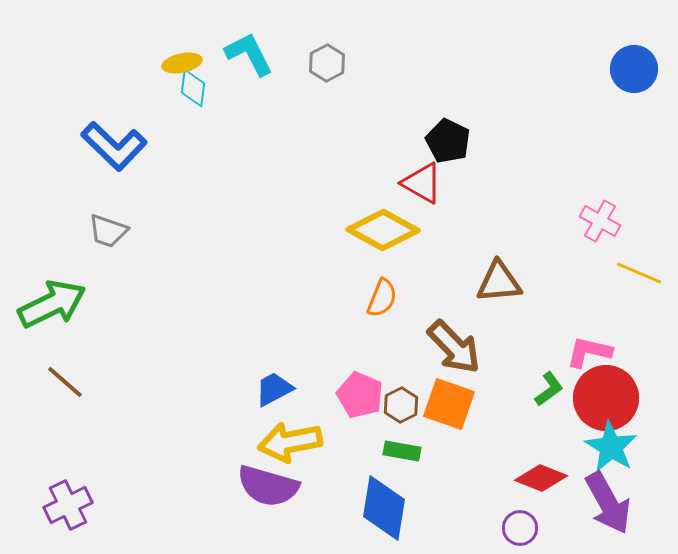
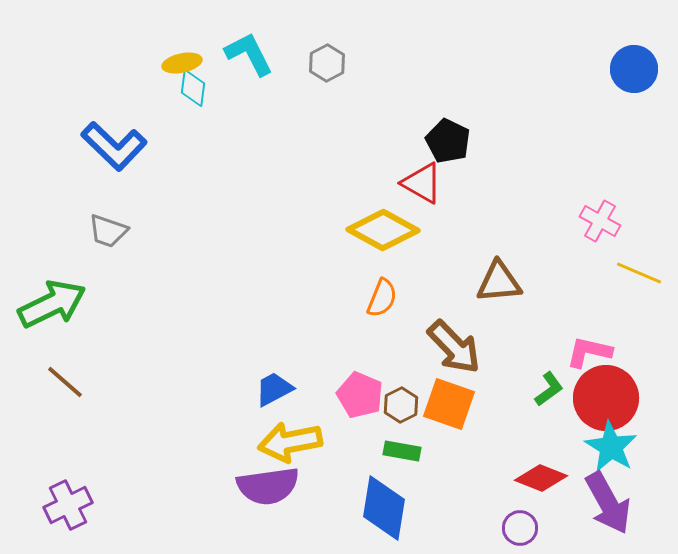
purple semicircle: rotated 24 degrees counterclockwise
